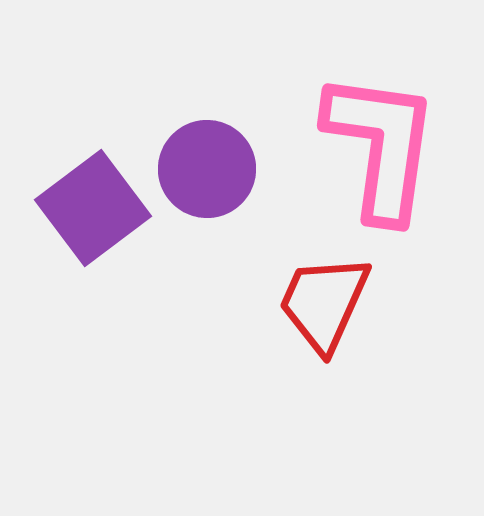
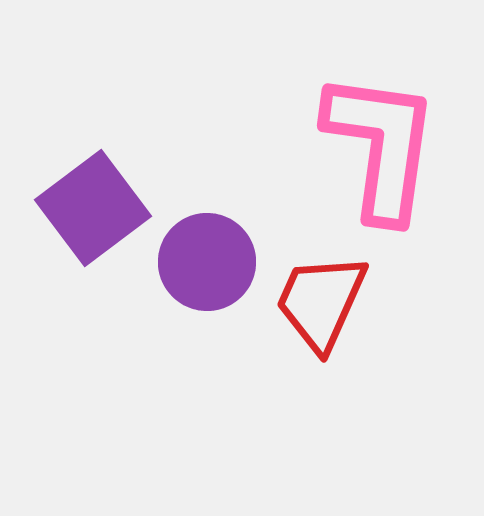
purple circle: moved 93 px down
red trapezoid: moved 3 px left, 1 px up
